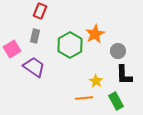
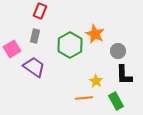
orange star: rotated 18 degrees counterclockwise
